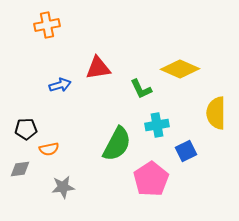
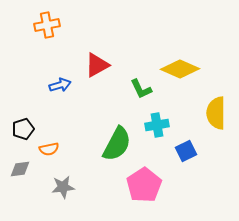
red triangle: moved 1 px left, 3 px up; rotated 20 degrees counterclockwise
black pentagon: moved 3 px left; rotated 15 degrees counterclockwise
pink pentagon: moved 7 px left, 6 px down
